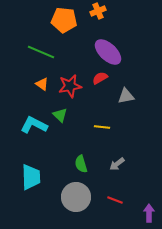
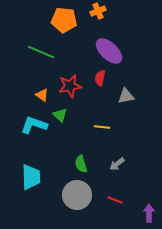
purple ellipse: moved 1 px right, 1 px up
red semicircle: rotated 49 degrees counterclockwise
orange triangle: moved 11 px down
cyan L-shape: rotated 8 degrees counterclockwise
gray circle: moved 1 px right, 2 px up
